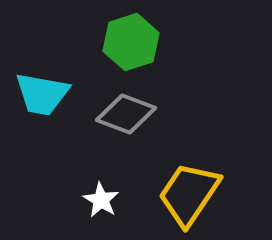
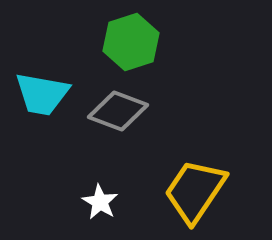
gray diamond: moved 8 px left, 3 px up
yellow trapezoid: moved 6 px right, 3 px up
white star: moved 1 px left, 2 px down
